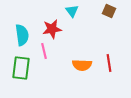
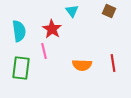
red star: rotated 30 degrees counterclockwise
cyan semicircle: moved 3 px left, 4 px up
red line: moved 4 px right
